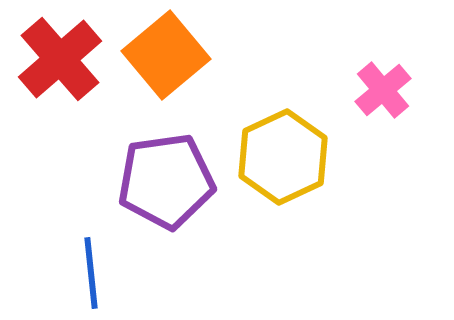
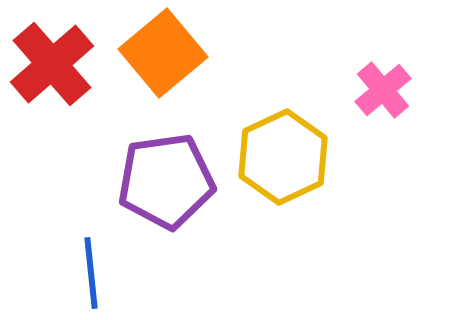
orange square: moved 3 px left, 2 px up
red cross: moved 8 px left, 5 px down
